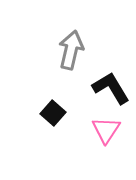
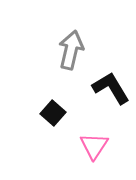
pink triangle: moved 12 px left, 16 px down
